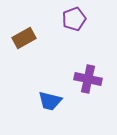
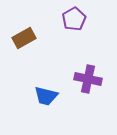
purple pentagon: rotated 10 degrees counterclockwise
blue trapezoid: moved 4 px left, 5 px up
